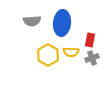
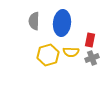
gray semicircle: moved 2 px right; rotated 96 degrees clockwise
yellow hexagon: rotated 15 degrees clockwise
